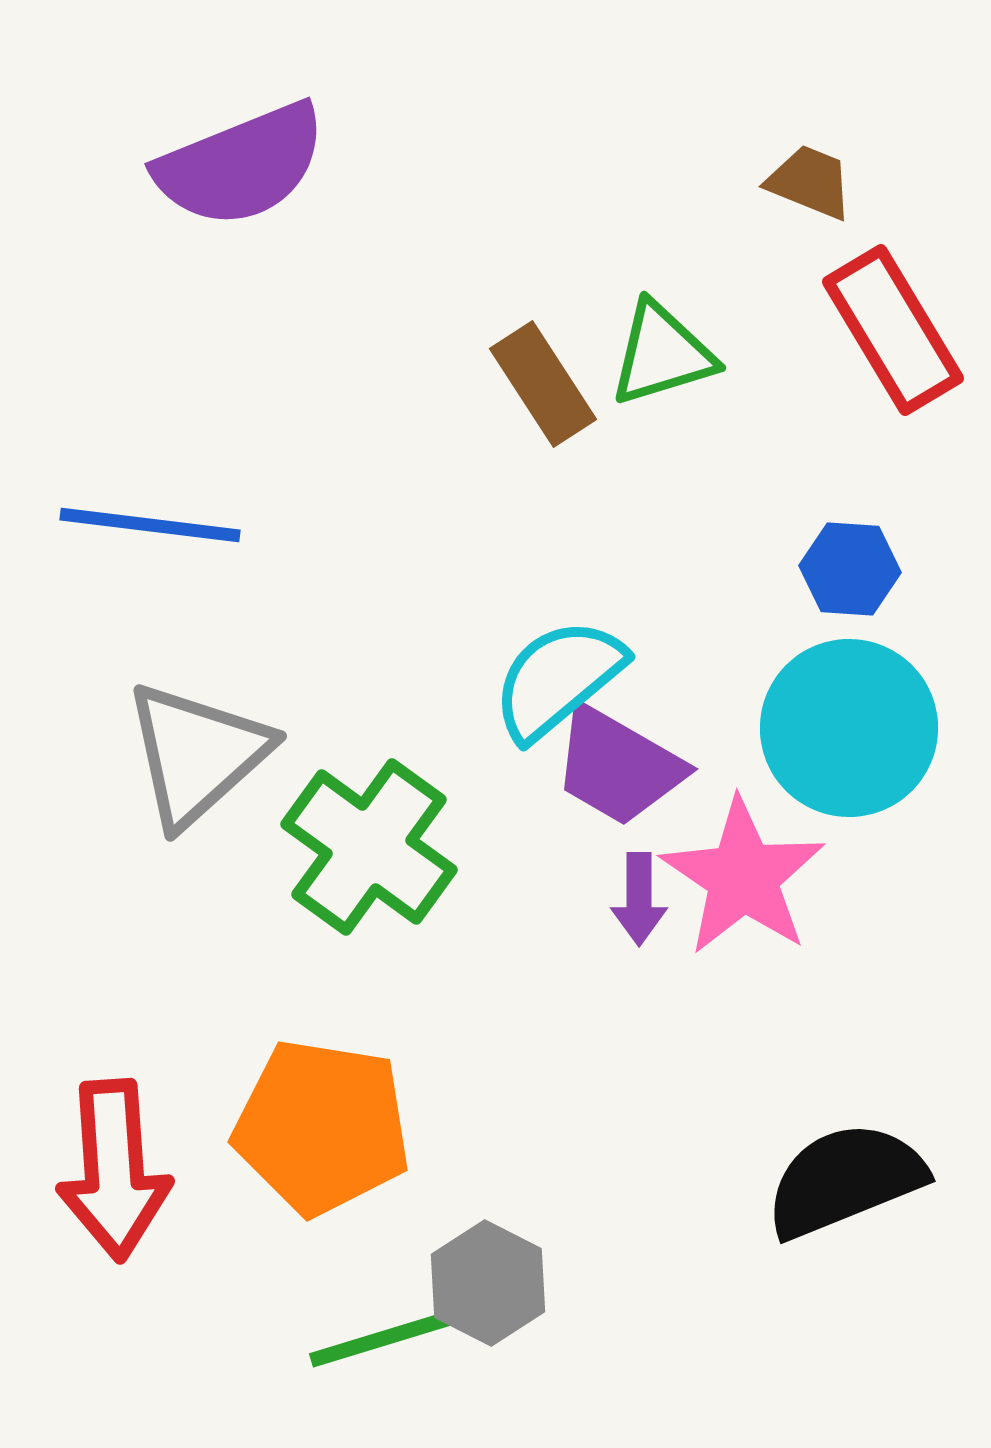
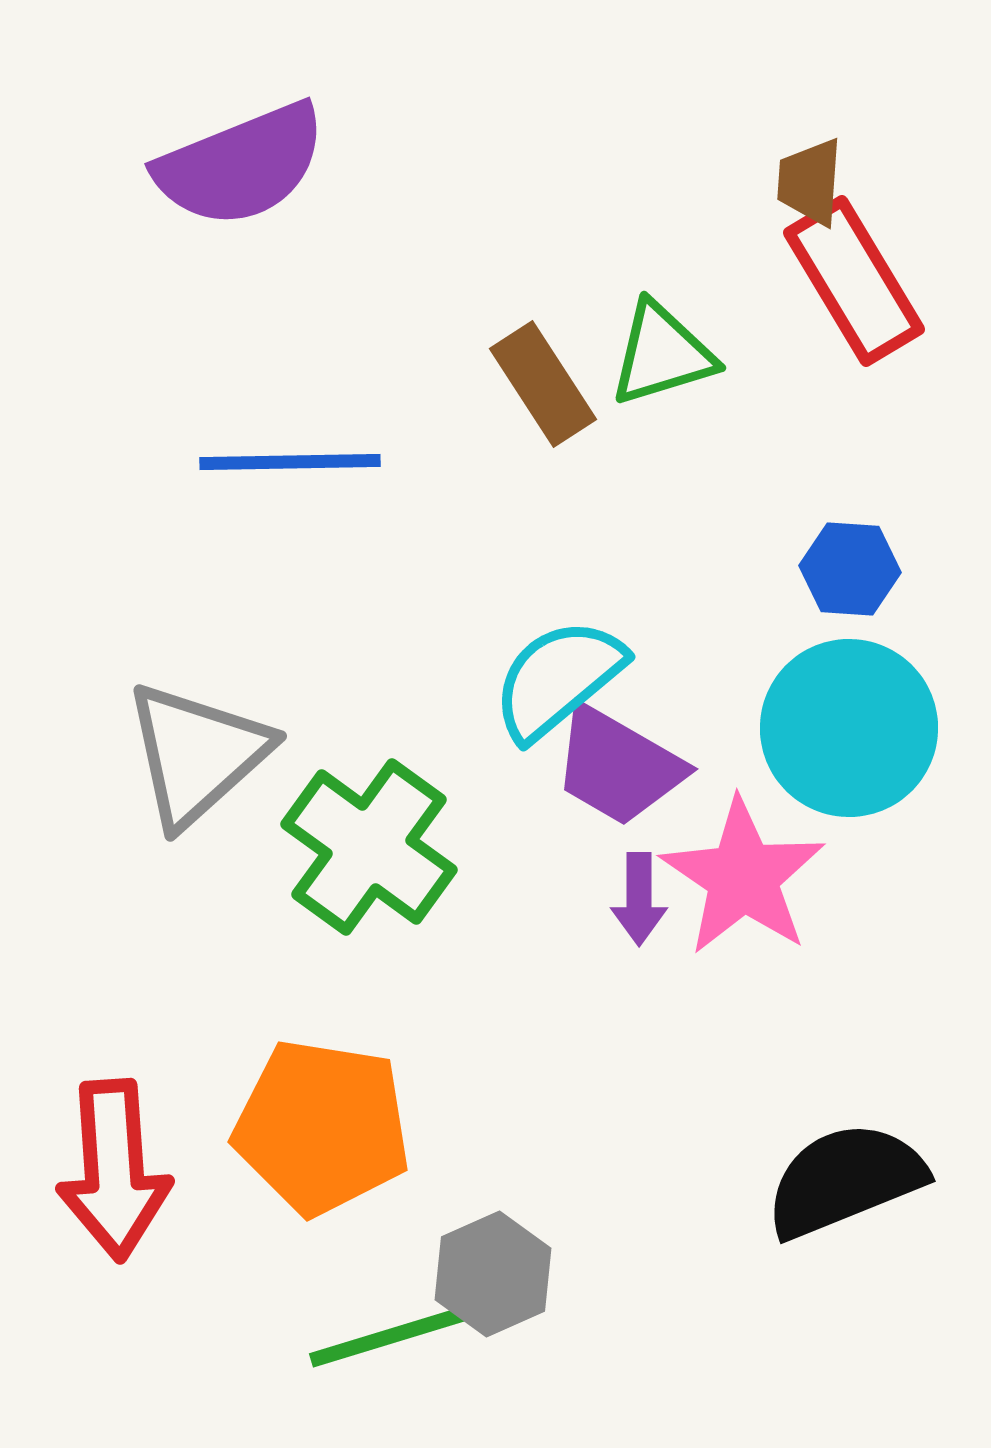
brown trapezoid: rotated 108 degrees counterclockwise
red rectangle: moved 39 px left, 49 px up
blue line: moved 140 px right, 63 px up; rotated 8 degrees counterclockwise
gray hexagon: moved 5 px right, 9 px up; rotated 9 degrees clockwise
